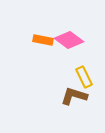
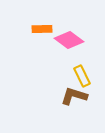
orange rectangle: moved 1 px left, 11 px up; rotated 12 degrees counterclockwise
yellow rectangle: moved 2 px left, 1 px up
